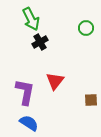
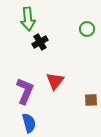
green arrow: moved 3 px left; rotated 20 degrees clockwise
green circle: moved 1 px right, 1 px down
purple L-shape: moved 1 px up; rotated 12 degrees clockwise
blue semicircle: rotated 42 degrees clockwise
